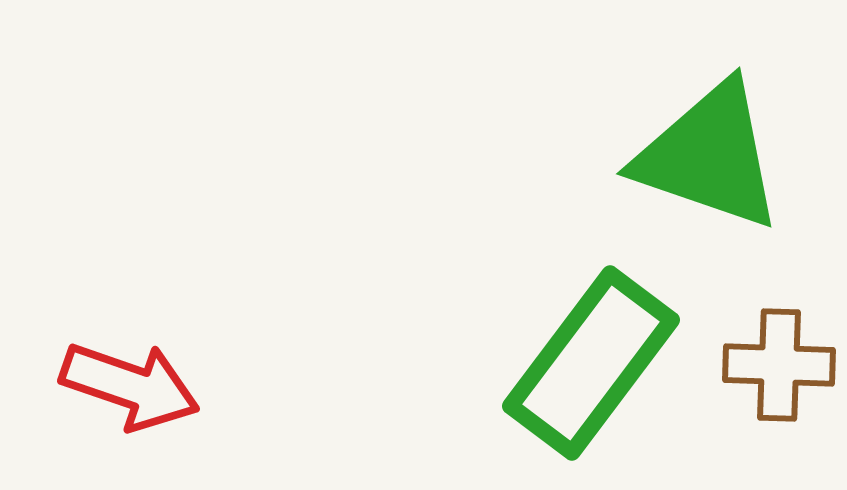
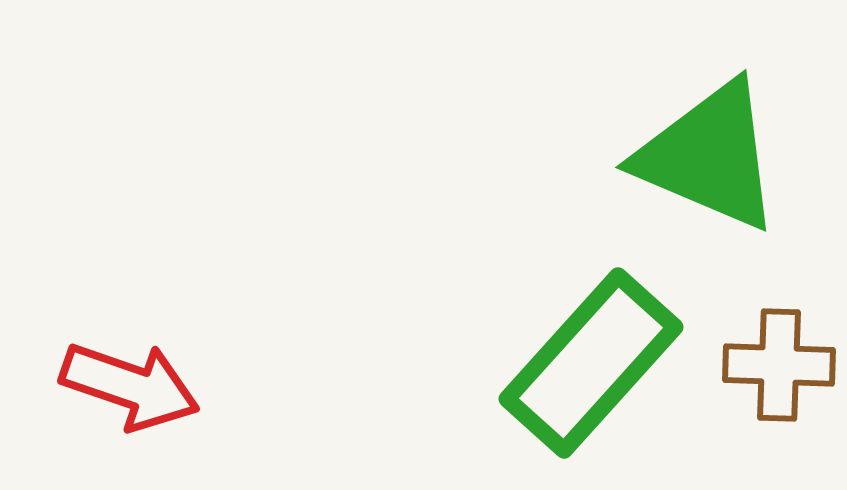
green triangle: rotated 4 degrees clockwise
green rectangle: rotated 5 degrees clockwise
